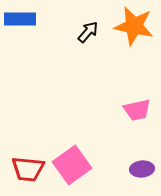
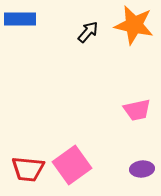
orange star: moved 1 px up
